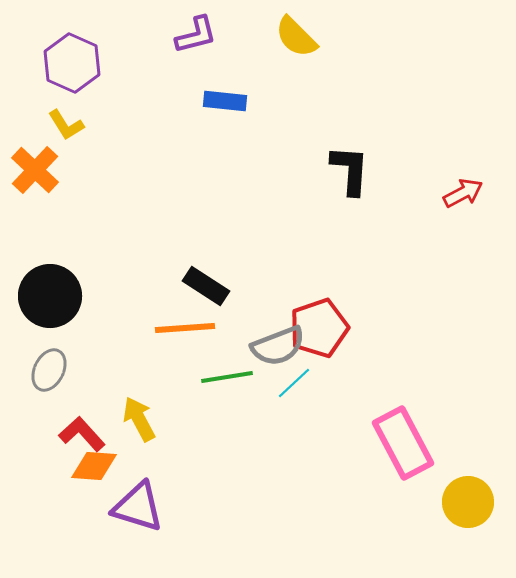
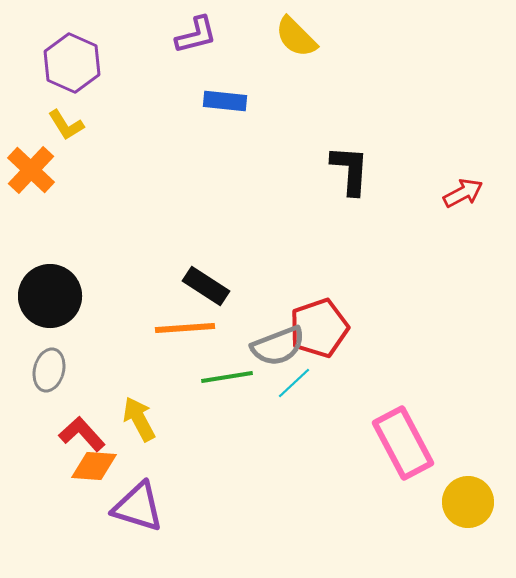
orange cross: moved 4 px left
gray ellipse: rotated 12 degrees counterclockwise
